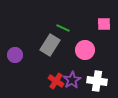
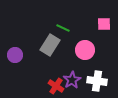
red cross: moved 5 px down
